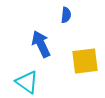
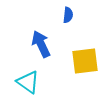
blue semicircle: moved 2 px right
cyan triangle: moved 1 px right
